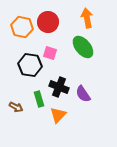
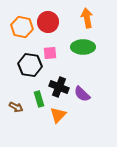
green ellipse: rotated 50 degrees counterclockwise
pink square: rotated 24 degrees counterclockwise
purple semicircle: moved 1 px left; rotated 12 degrees counterclockwise
